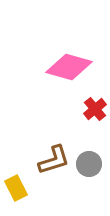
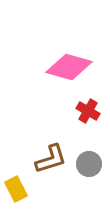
red cross: moved 7 px left, 2 px down; rotated 20 degrees counterclockwise
brown L-shape: moved 3 px left, 1 px up
yellow rectangle: moved 1 px down
